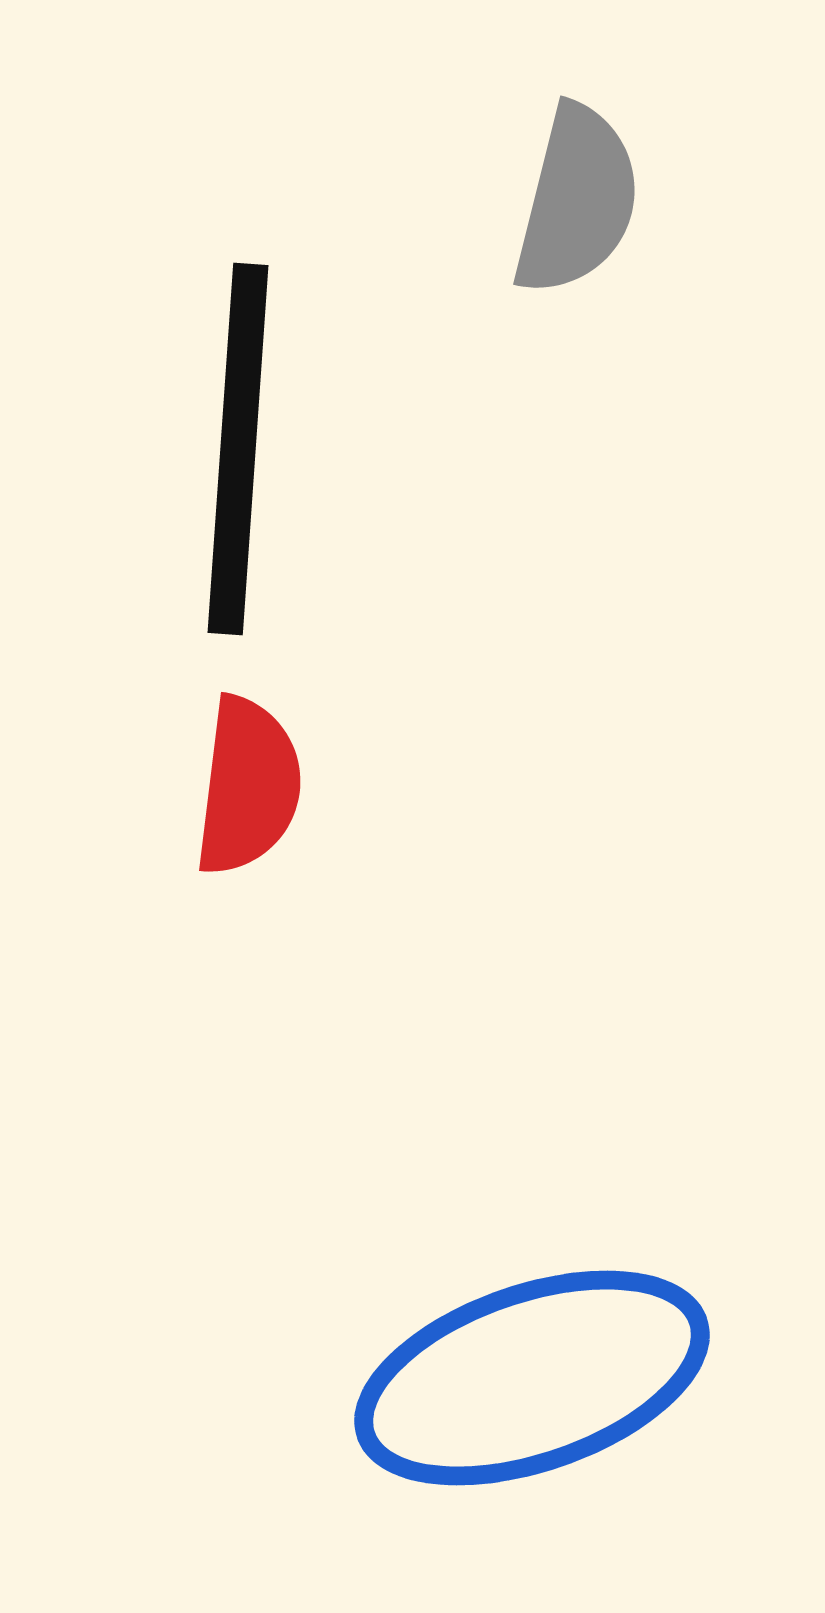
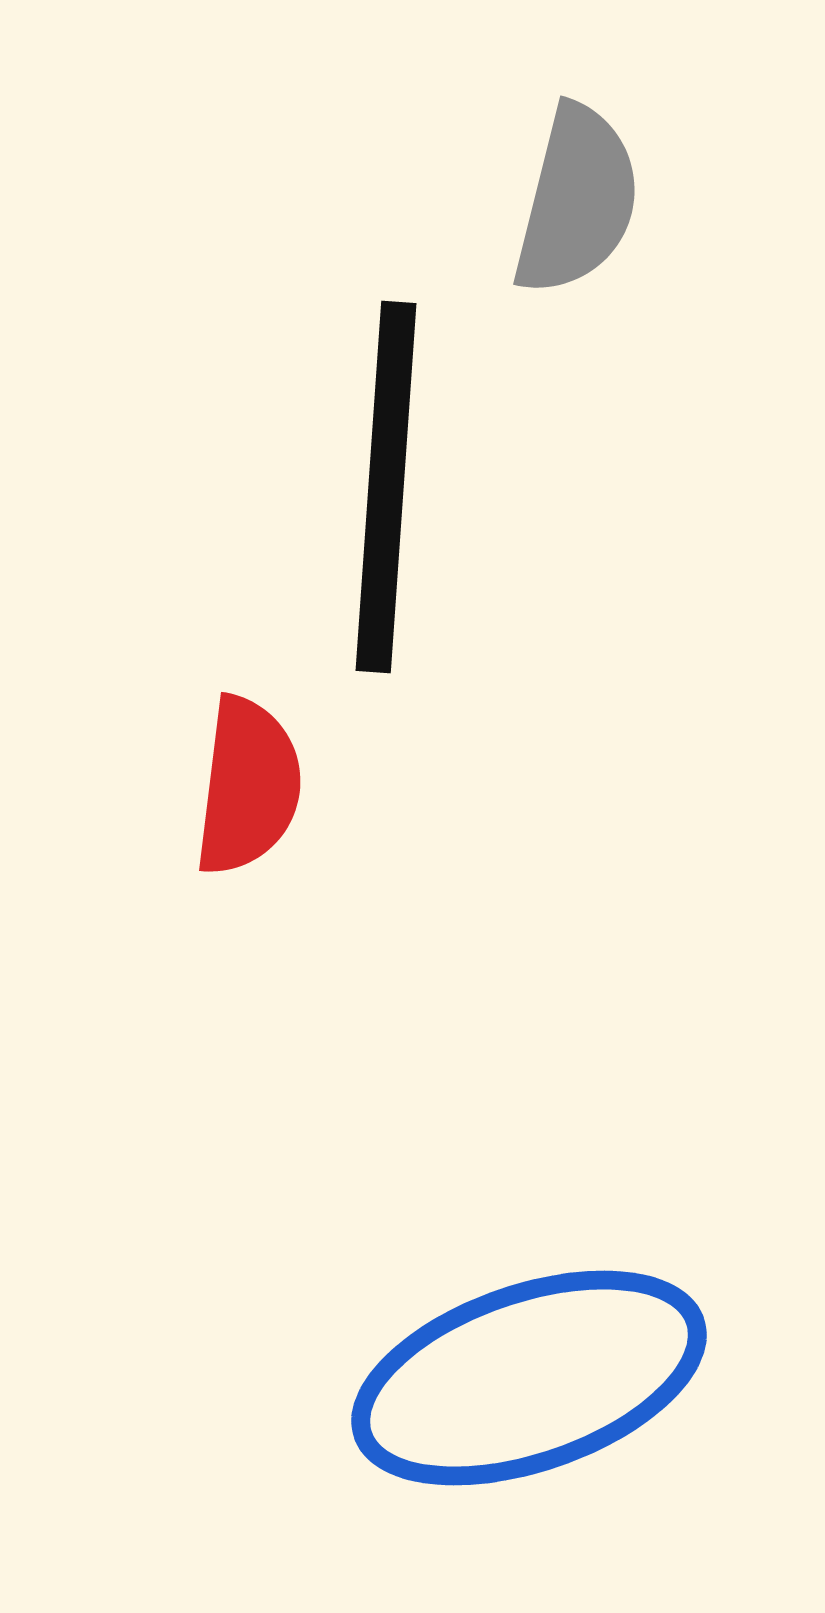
black line: moved 148 px right, 38 px down
blue ellipse: moved 3 px left
